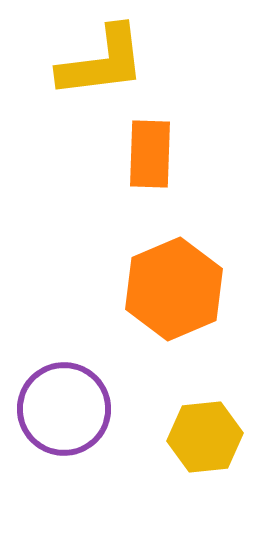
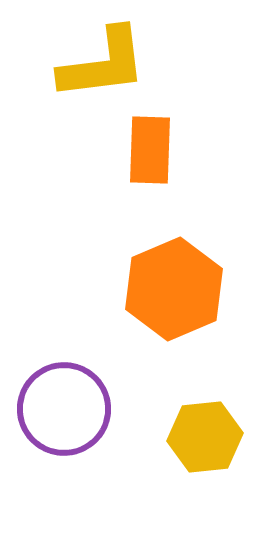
yellow L-shape: moved 1 px right, 2 px down
orange rectangle: moved 4 px up
